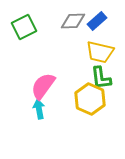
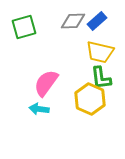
green square: rotated 10 degrees clockwise
pink semicircle: moved 3 px right, 3 px up
cyan arrow: rotated 72 degrees counterclockwise
